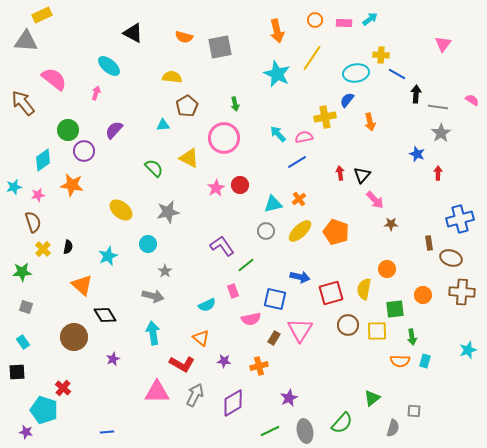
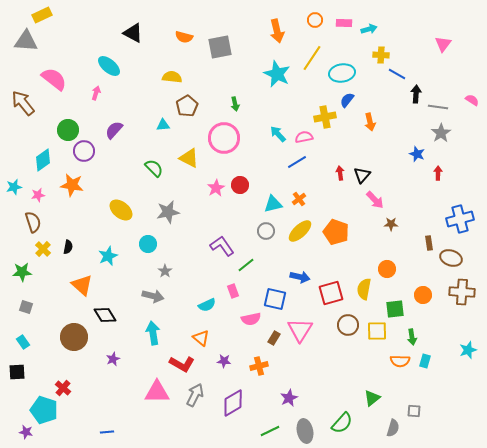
cyan arrow at (370, 19): moved 1 px left, 10 px down; rotated 21 degrees clockwise
cyan ellipse at (356, 73): moved 14 px left
